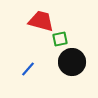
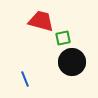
green square: moved 3 px right, 1 px up
blue line: moved 3 px left, 10 px down; rotated 63 degrees counterclockwise
